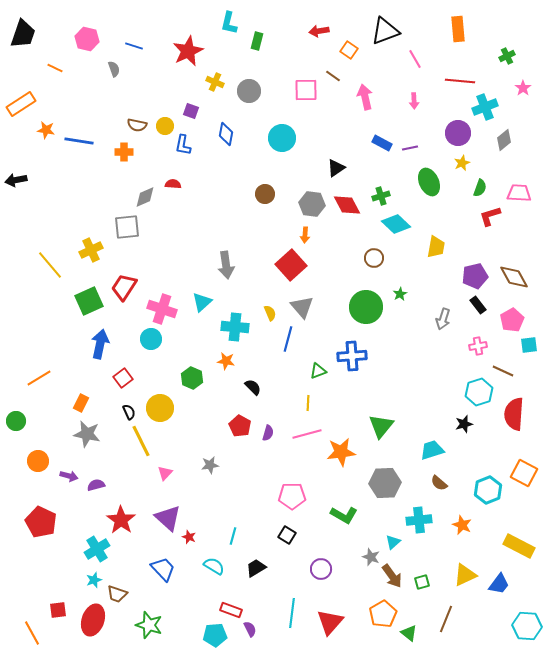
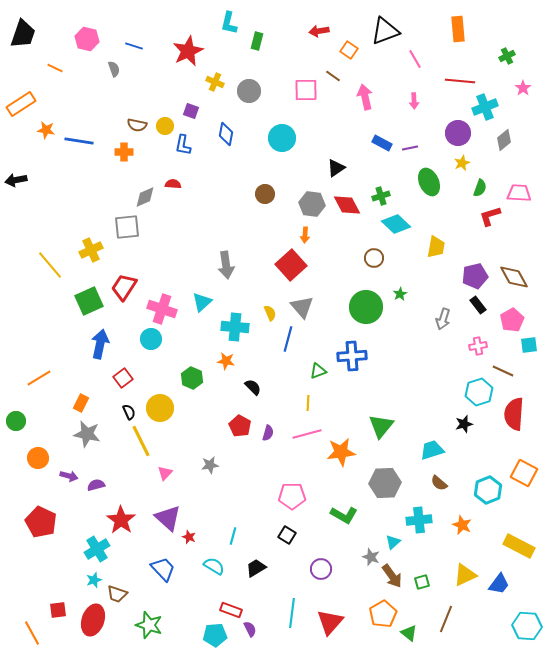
orange circle at (38, 461): moved 3 px up
